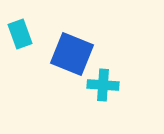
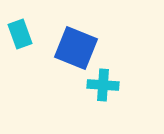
blue square: moved 4 px right, 6 px up
